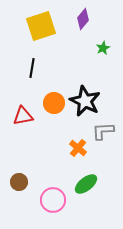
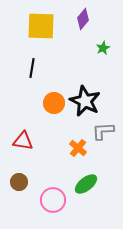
yellow square: rotated 20 degrees clockwise
red triangle: moved 25 px down; rotated 20 degrees clockwise
